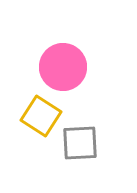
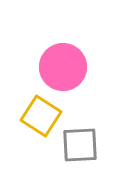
gray square: moved 2 px down
